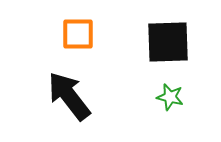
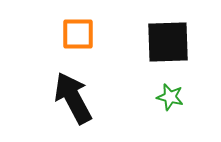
black arrow: moved 4 px right, 2 px down; rotated 10 degrees clockwise
